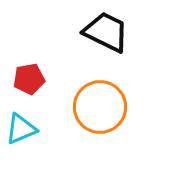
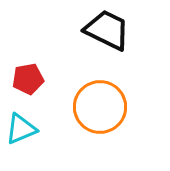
black trapezoid: moved 1 px right, 2 px up
red pentagon: moved 1 px left
